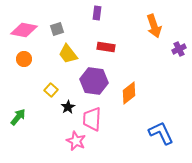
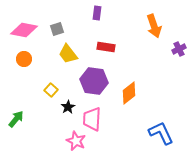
green arrow: moved 2 px left, 2 px down
